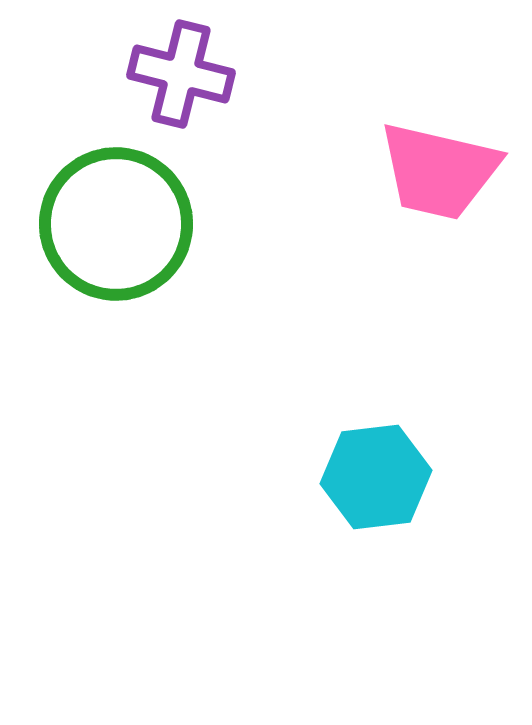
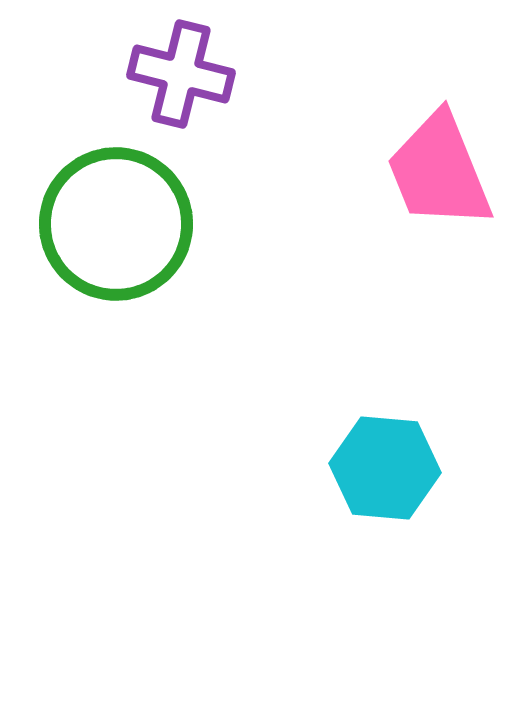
pink trapezoid: rotated 55 degrees clockwise
cyan hexagon: moved 9 px right, 9 px up; rotated 12 degrees clockwise
